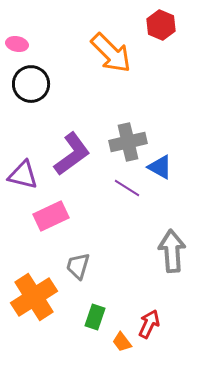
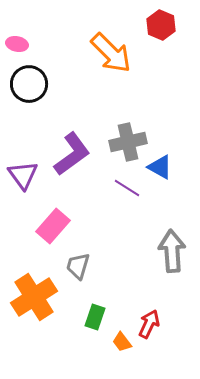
black circle: moved 2 px left
purple triangle: rotated 40 degrees clockwise
pink rectangle: moved 2 px right, 10 px down; rotated 24 degrees counterclockwise
